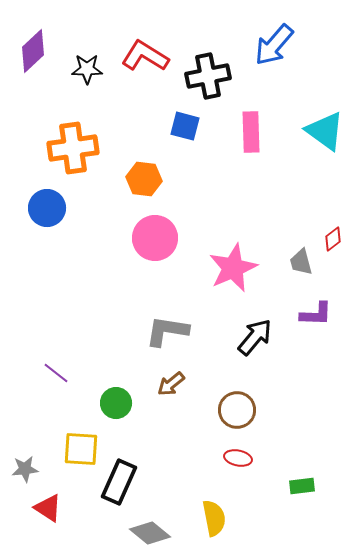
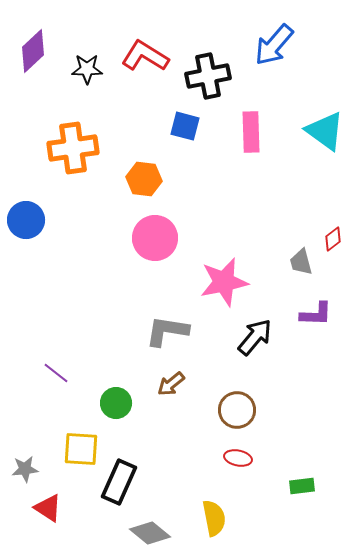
blue circle: moved 21 px left, 12 px down
pink star: moved 9 px left, 14 px down; rotated 12 degrees clockwise
